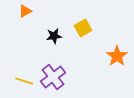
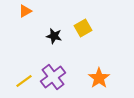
black star: rotated 21 degrees clockwise
orange star: moved 18 px left, 22 px down
yellow line: rotated 54 degrees counterclockwise
